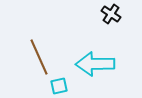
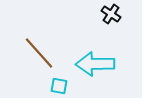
brown line: moved 4 px up; rotated 18 degrees counterclockwise
cyan square: rotated 24 degrees clockwise
